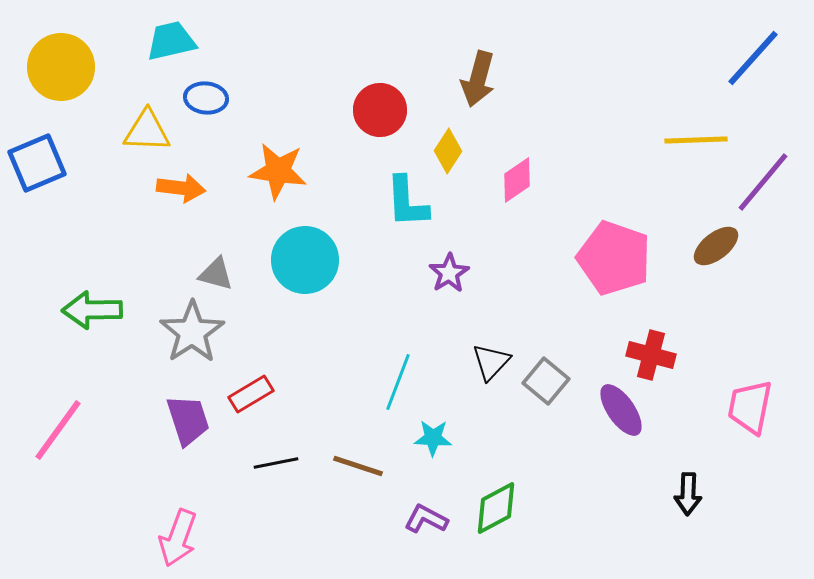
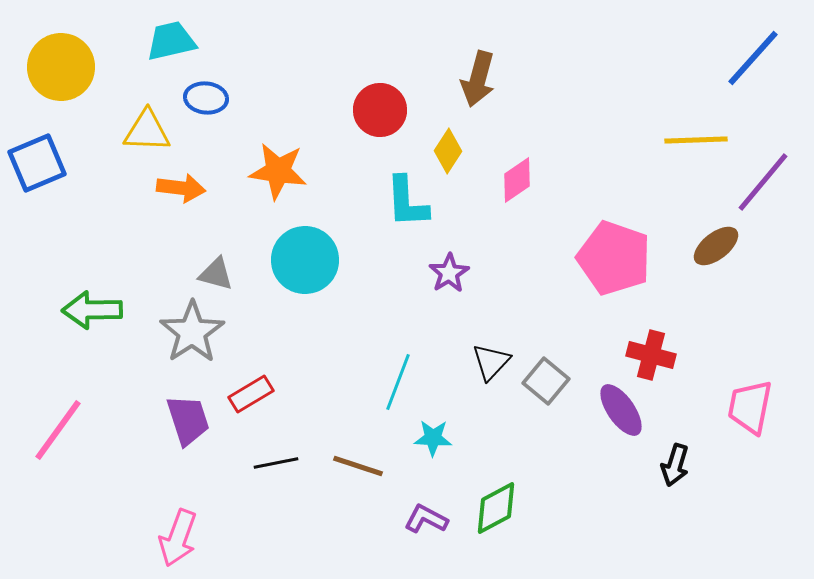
black arrow: moved 13 px left, 29 px up; rotated 15 degrees clockwise
